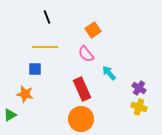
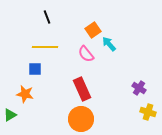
cyan arrow: moved 29 px up
yellow cross: moved 9 px right, 5 px down
